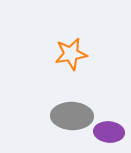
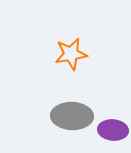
purple ellipse: moved 4 px right, 2 px up
